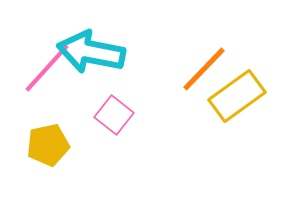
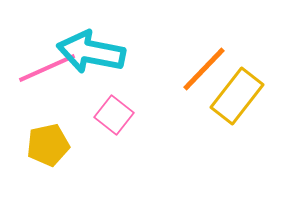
pink line: rotated 24 degrees clockwise
yellow rectangle: rotated 16 degrees counterclockwise
